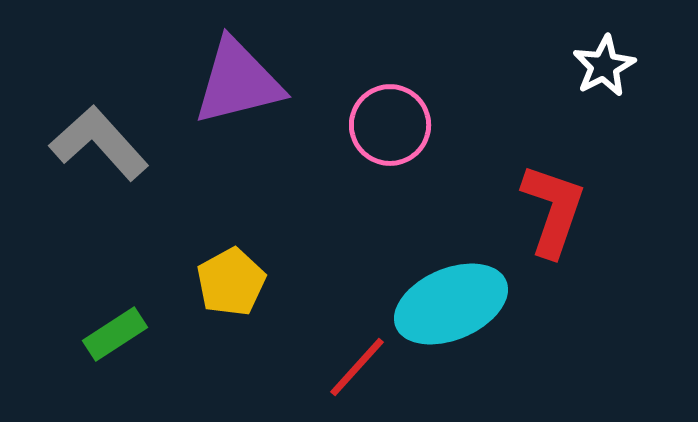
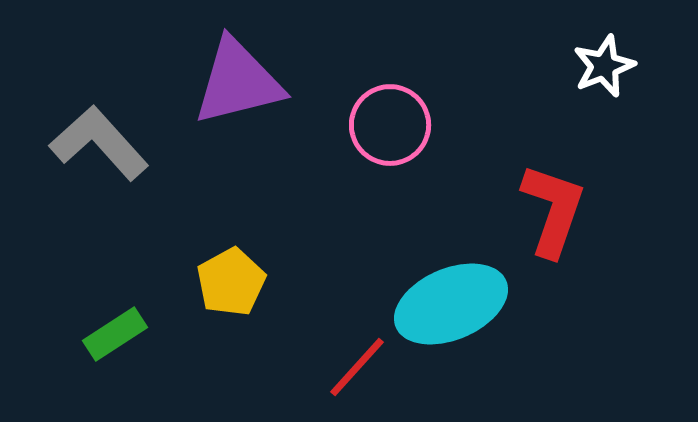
white star: rotated 6 degrees clockwise
